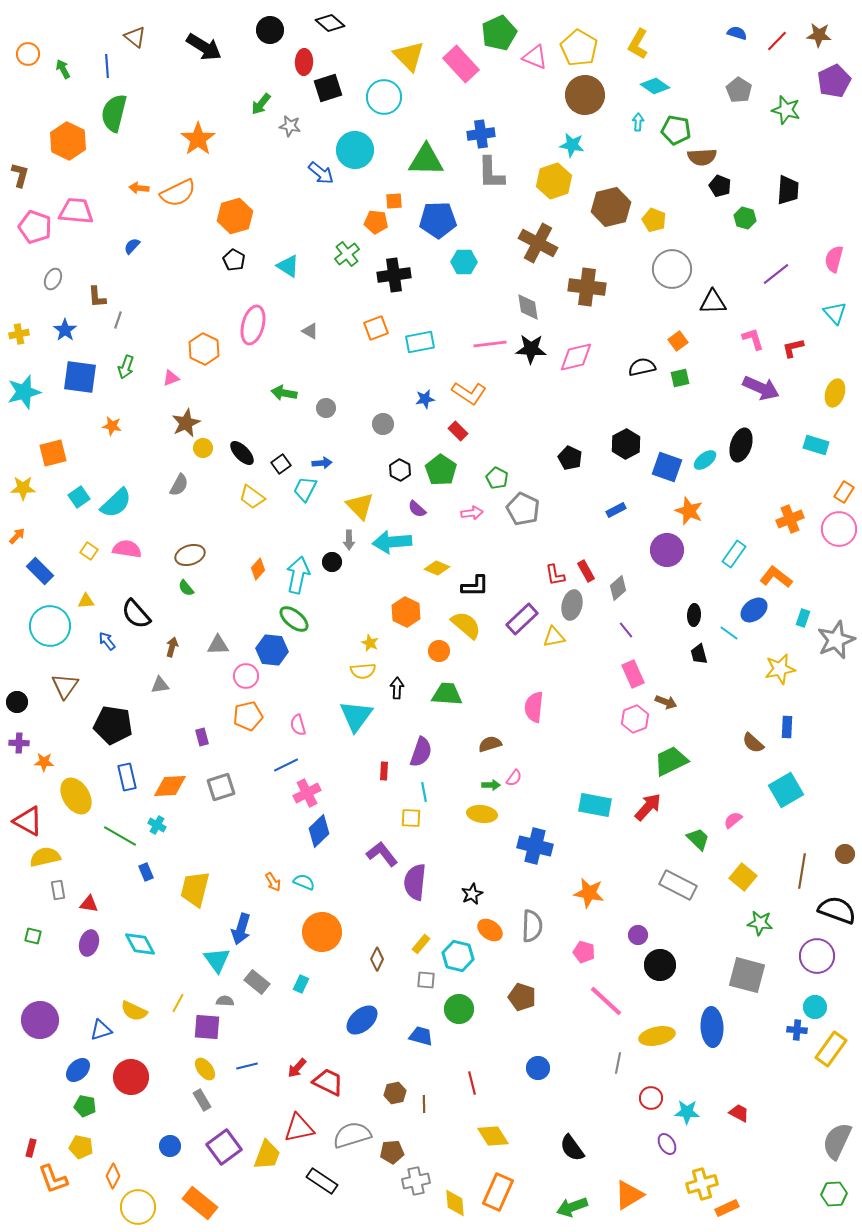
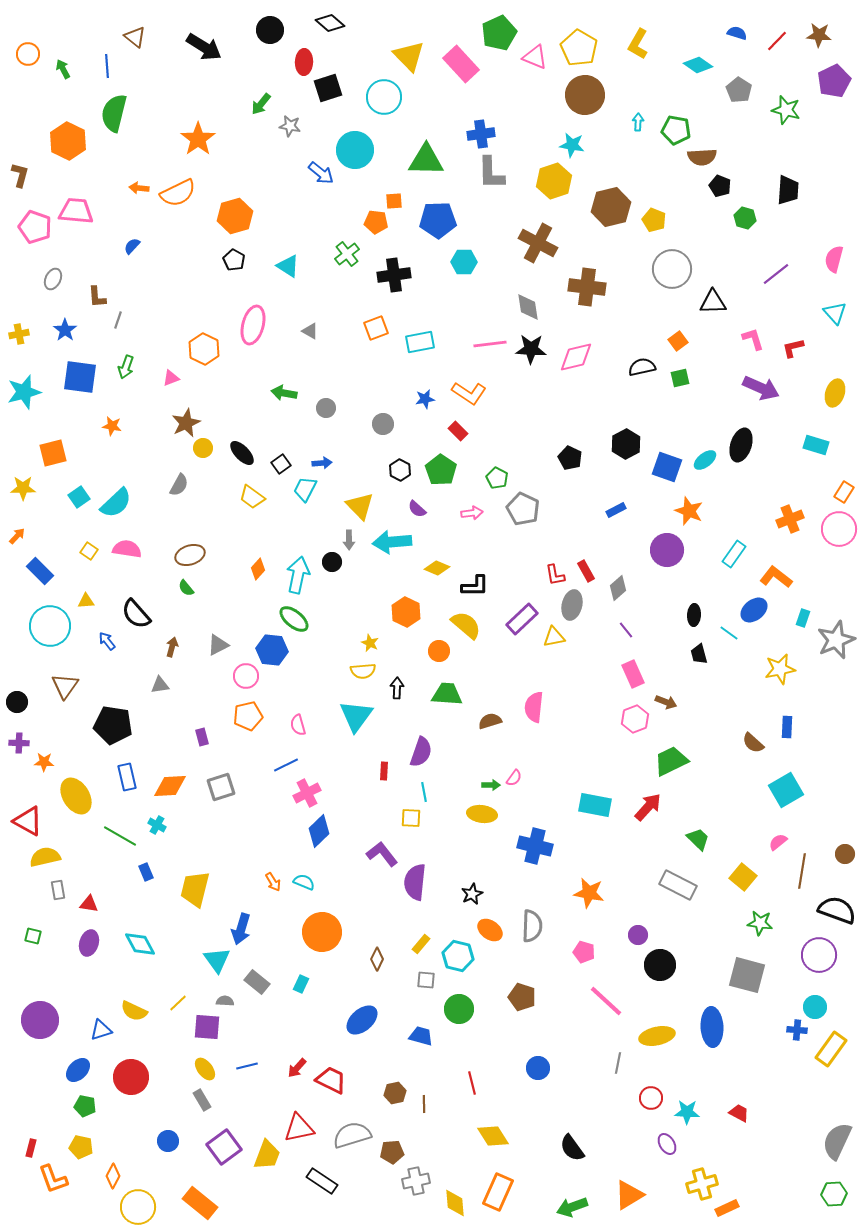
cyan diamond at (655, 86): moved 43 px right, 21 px up
gray triangle at (218, 645): rotated 25 degrees counterclockwise
brown semicircle at (490, 744): moved 23 px up
pink semicircle at (733, 820): moved 45 px right, 22 px down
purple circle at (817, 956): moved 2 px right, 1 px up
yellow line at (178, 1003): rotated 18 degrees clockwise
red trapezoid at (328, 1082): moved 3 px right, 2 px up
blue circle at (170, 1146): moved 2 px left, 5 px up
